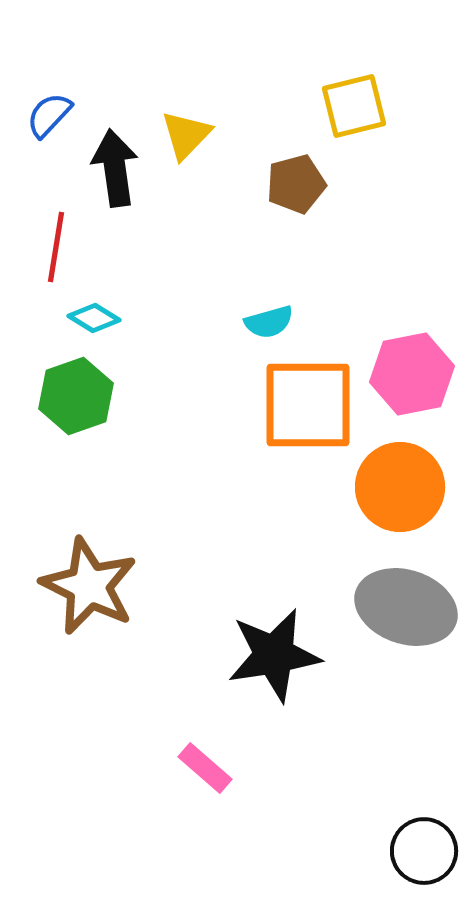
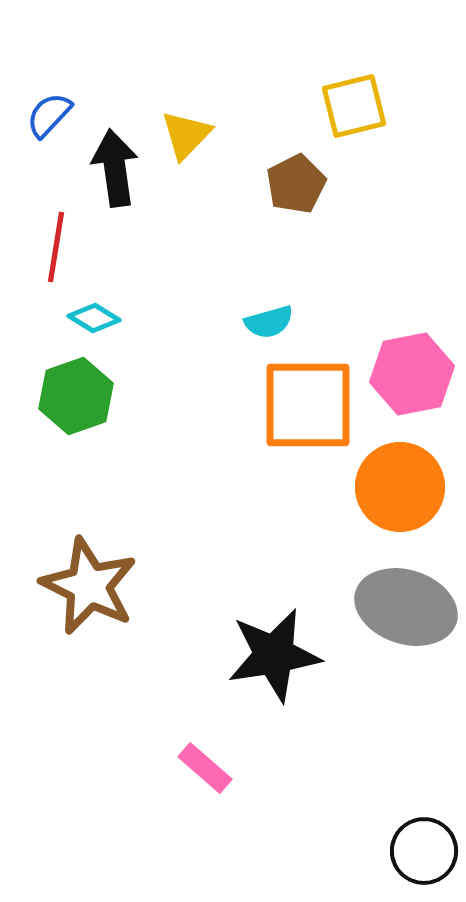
brown pentagon: rotated 12 degrees counterclockwise
